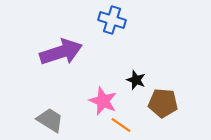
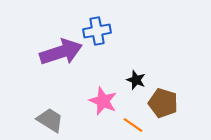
blue cross: moved 15 px left, 11 px down; rotated 28 degrees counterclockwise
brown pentagon: rotated 12 degrees clockwise
orange line: moved 12 px right
